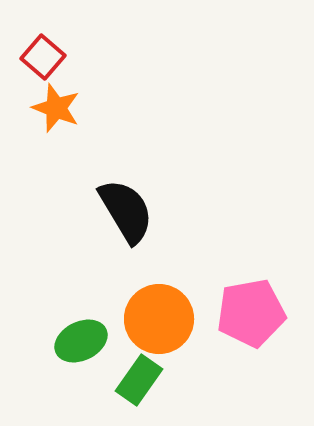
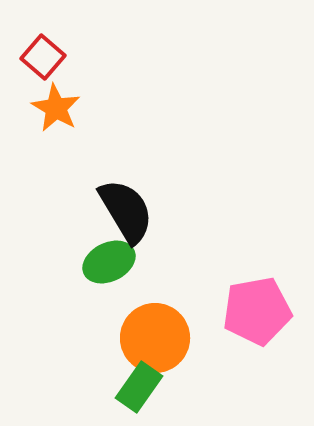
orange star: rotated 9 degrees clockwise
pink pentagon: moved 6 px right, 2 px up
orange circle: moved 4 px left, 19 px down
green ellipse: moved 28 px right, 79 px up
green rectangle: moved 7 px down
